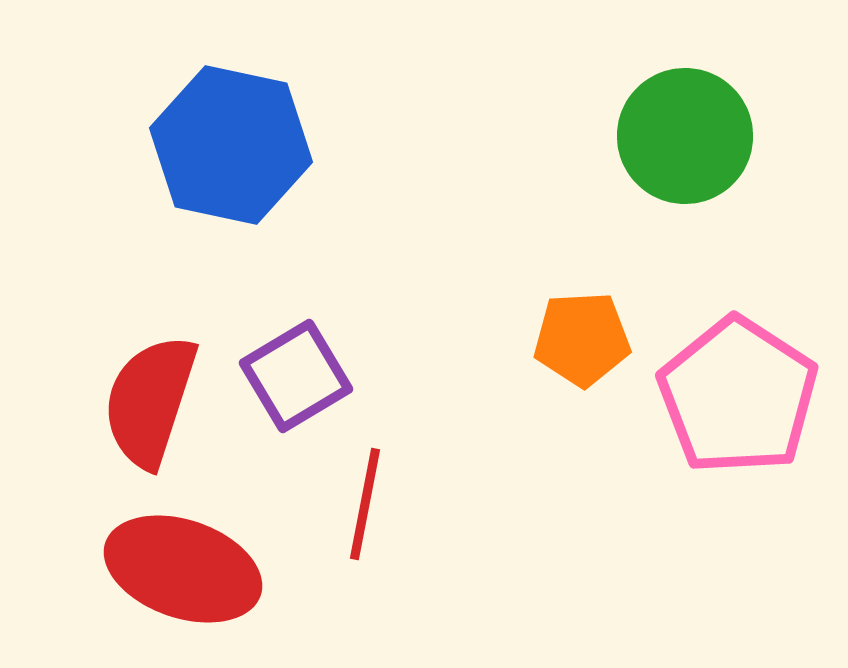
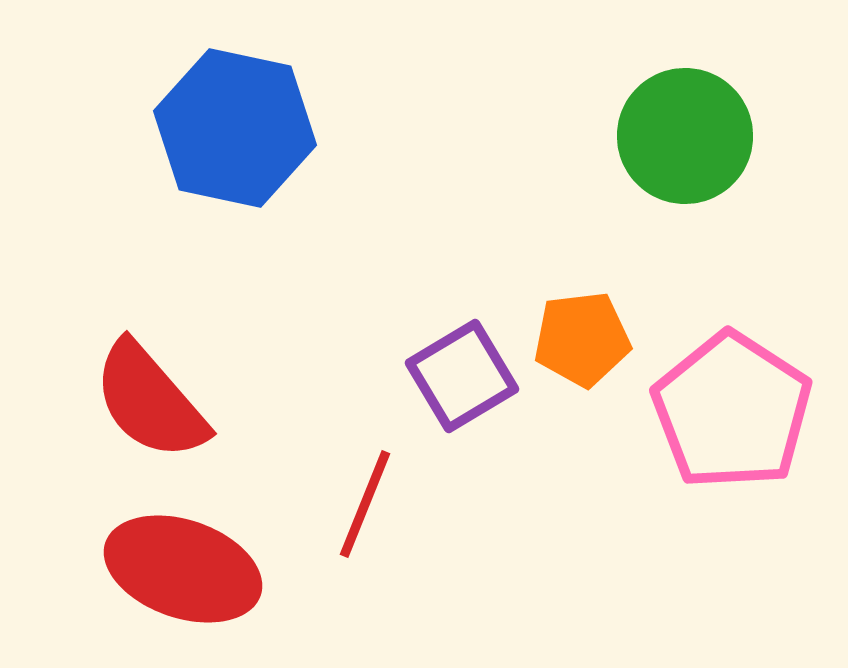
blue hexagon: moved 4 px right, 17 px up
orange pentagon: rotated 4 degrees counterclockwise
purple square: moved 166 px right
pink pentagon: moved 6 px left, 15 px down
red semicircle: rotated 59 degrees counterclockwise
red line: rotated 11 degrees clockwise
